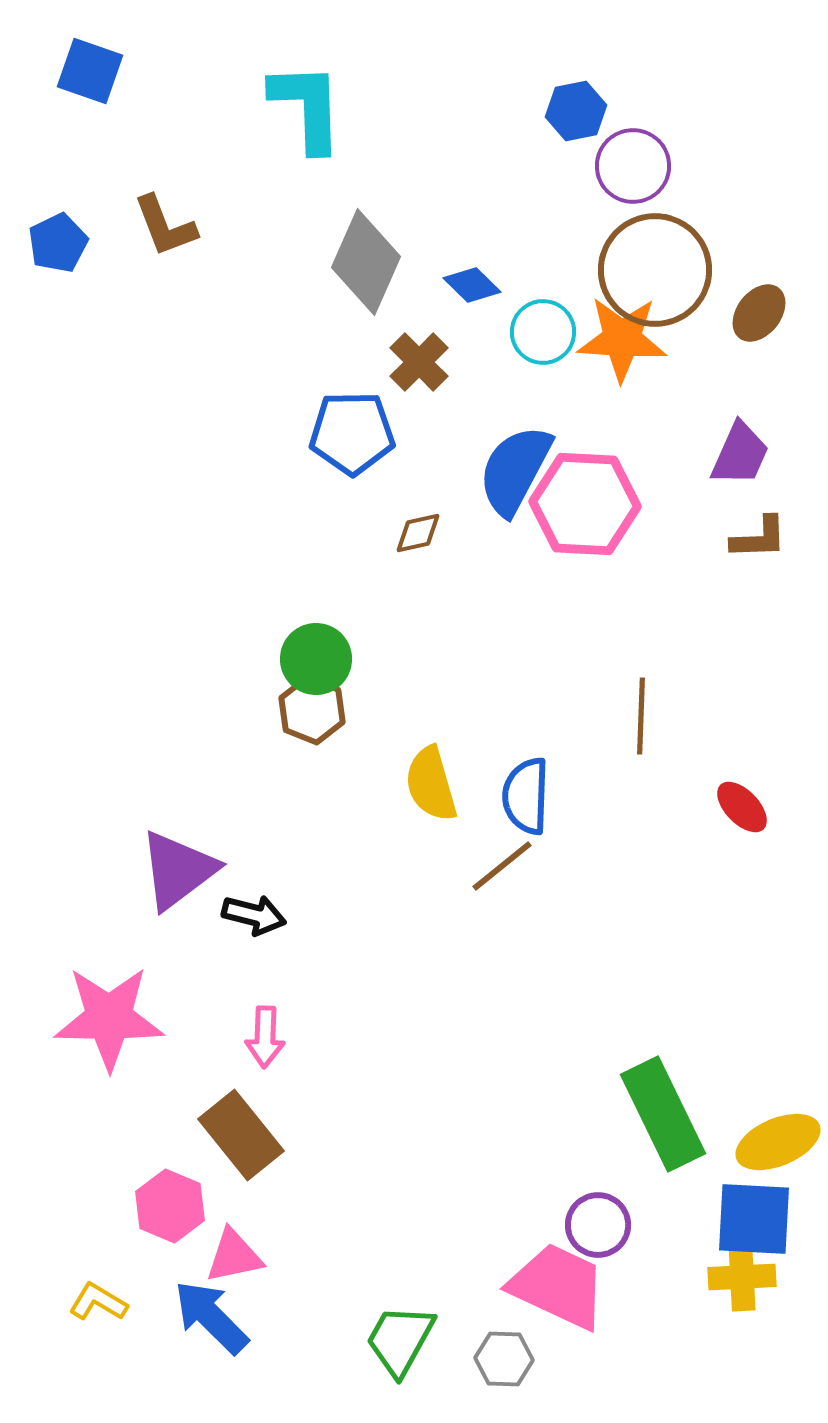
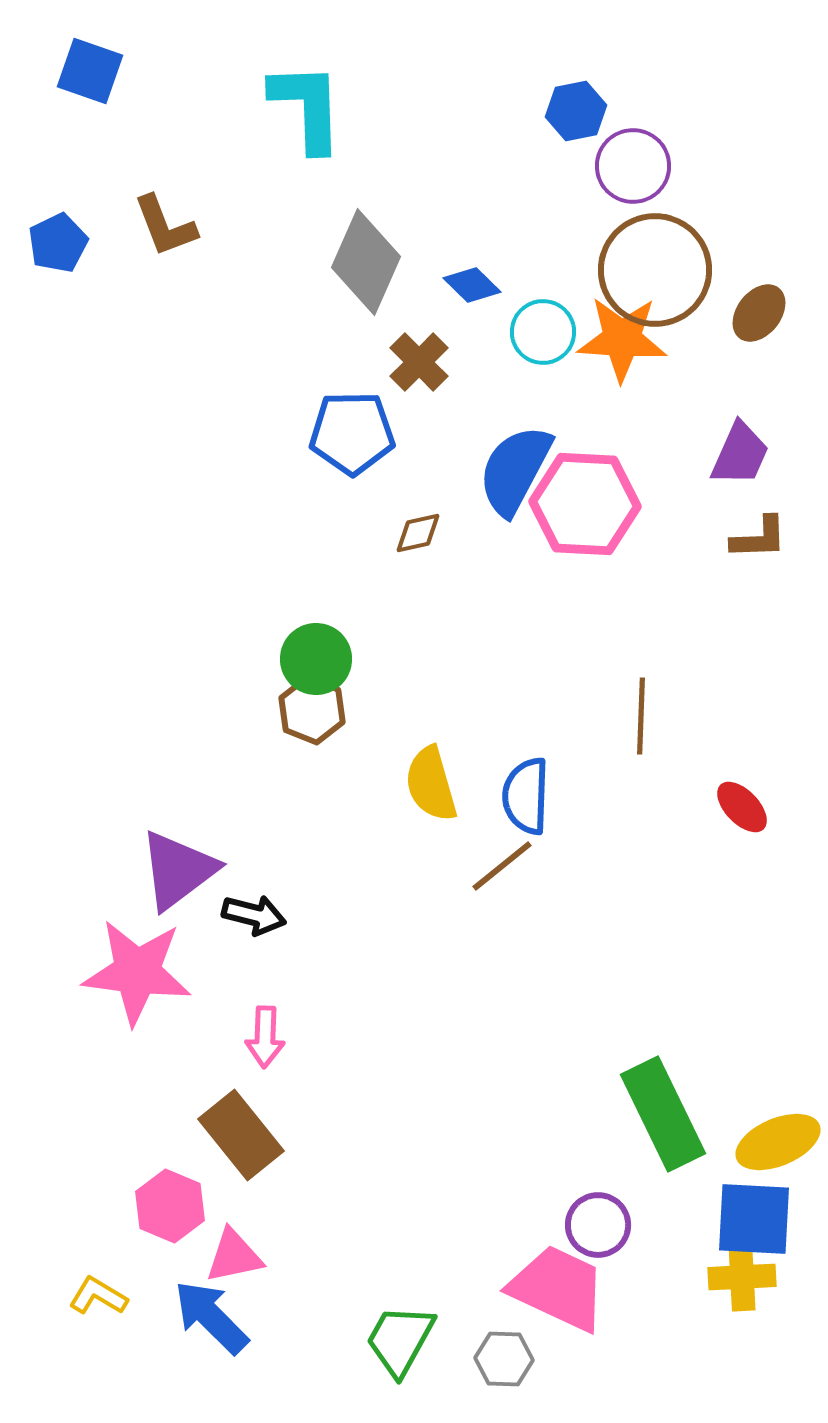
pink star at (109, 1018): moved 28 px right, 46 px up; rotated 6 degrees clockwise
pink trapezoid at (558, 1286): moved 2 px down
yellow L-shape at (98, 1302): moved 6 px up
